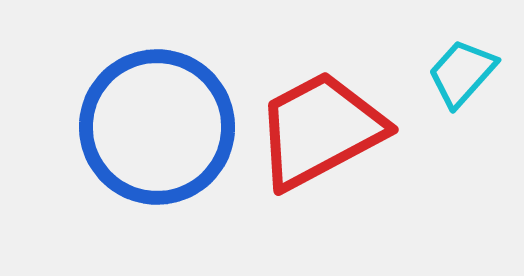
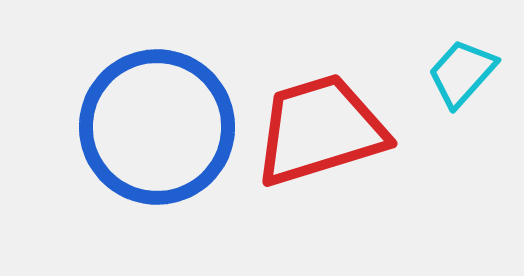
red trapezoid: rotated 11 degrees clockwise
